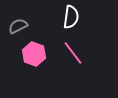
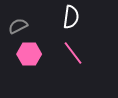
pink hexagon: moved 5 px left; rotated 20 degrees counterclockwise
